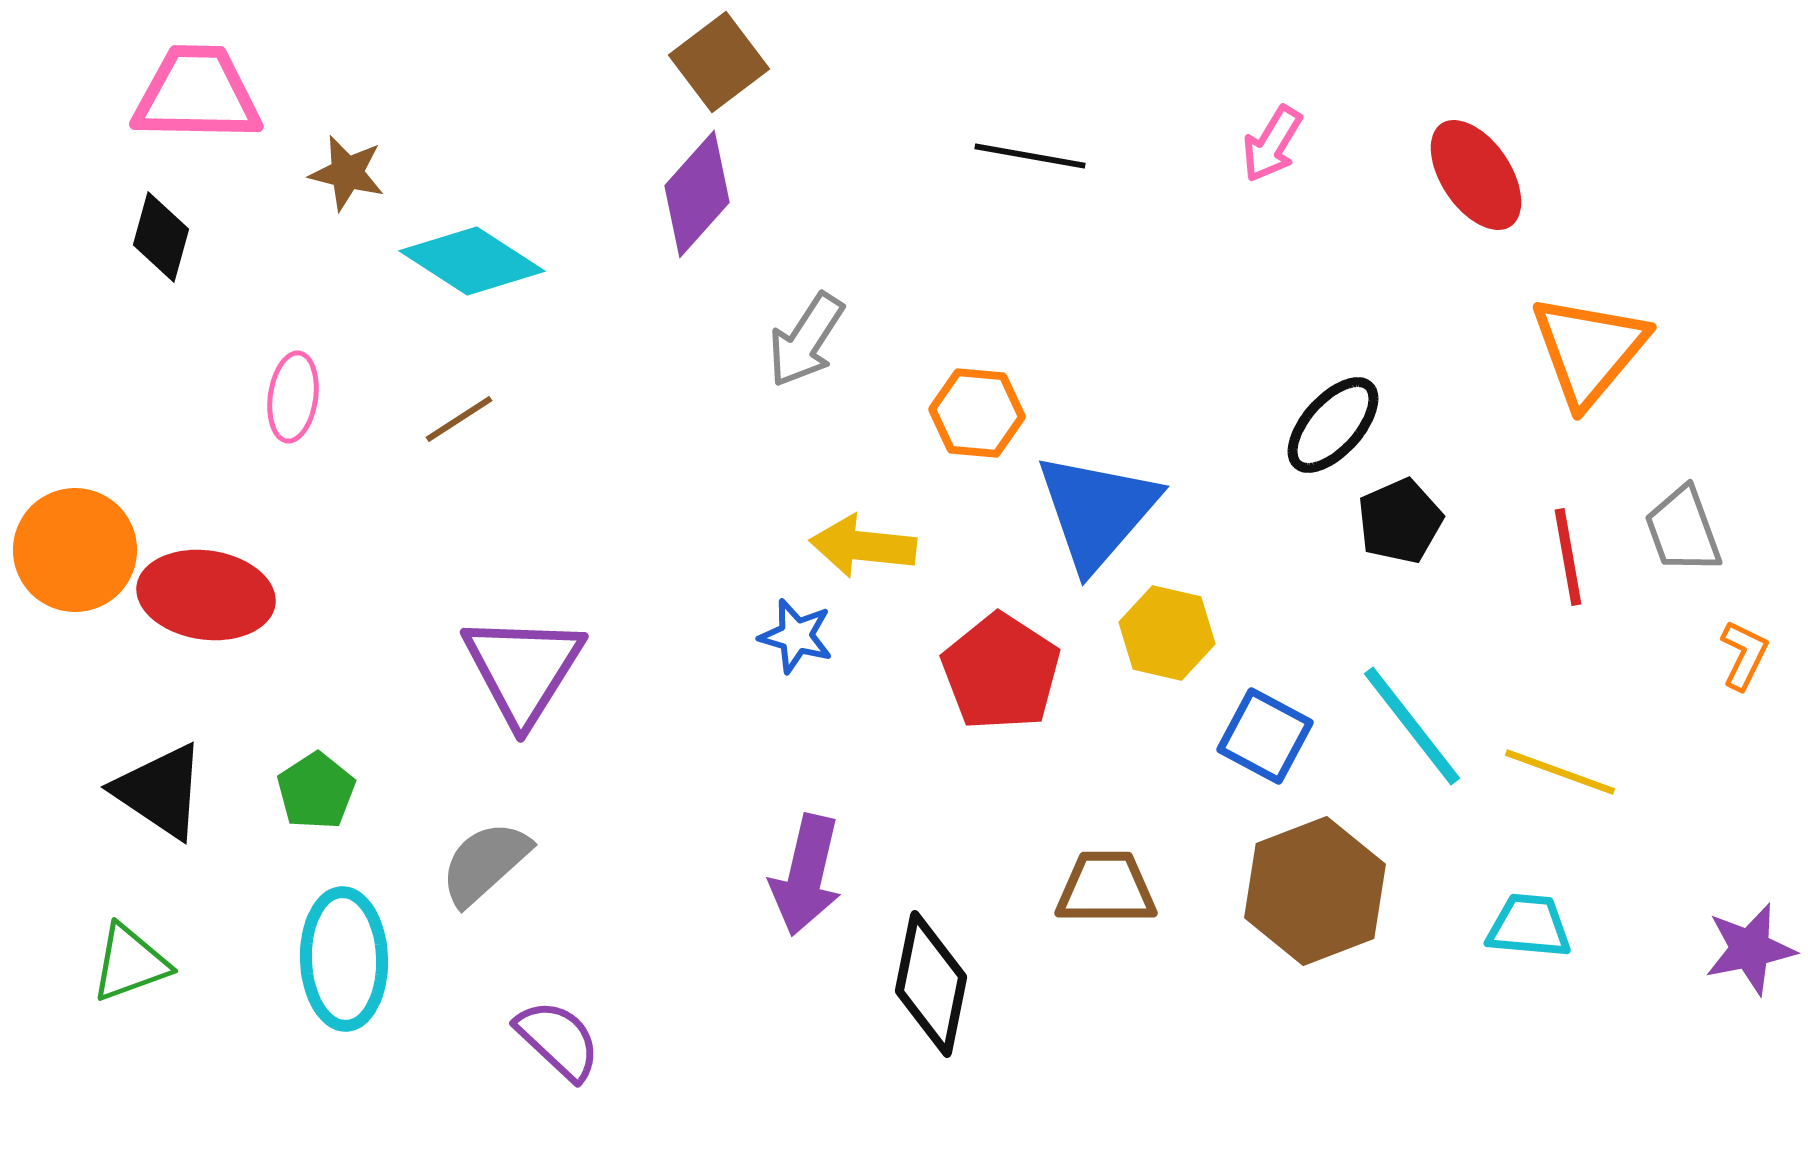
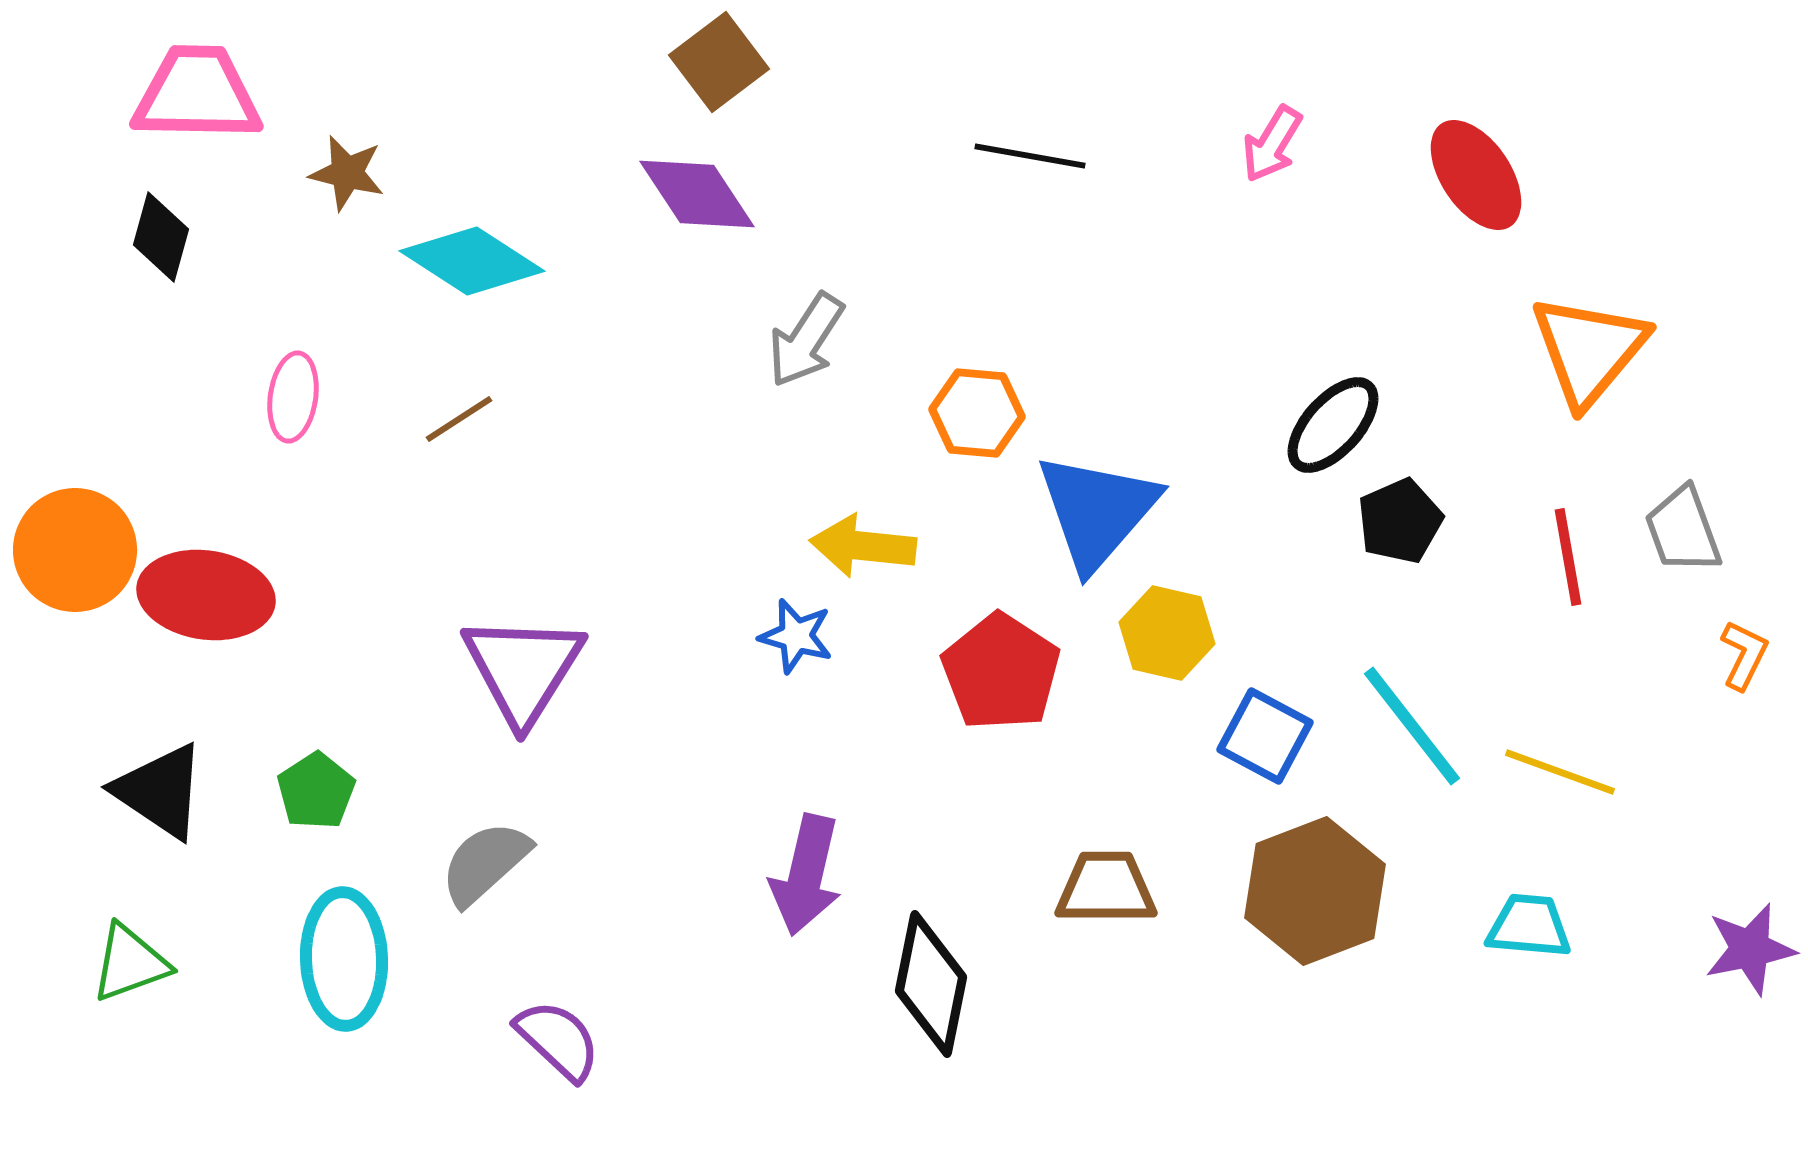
purple diamond at (697, 194): rotated 75 degrees counterclockwise
